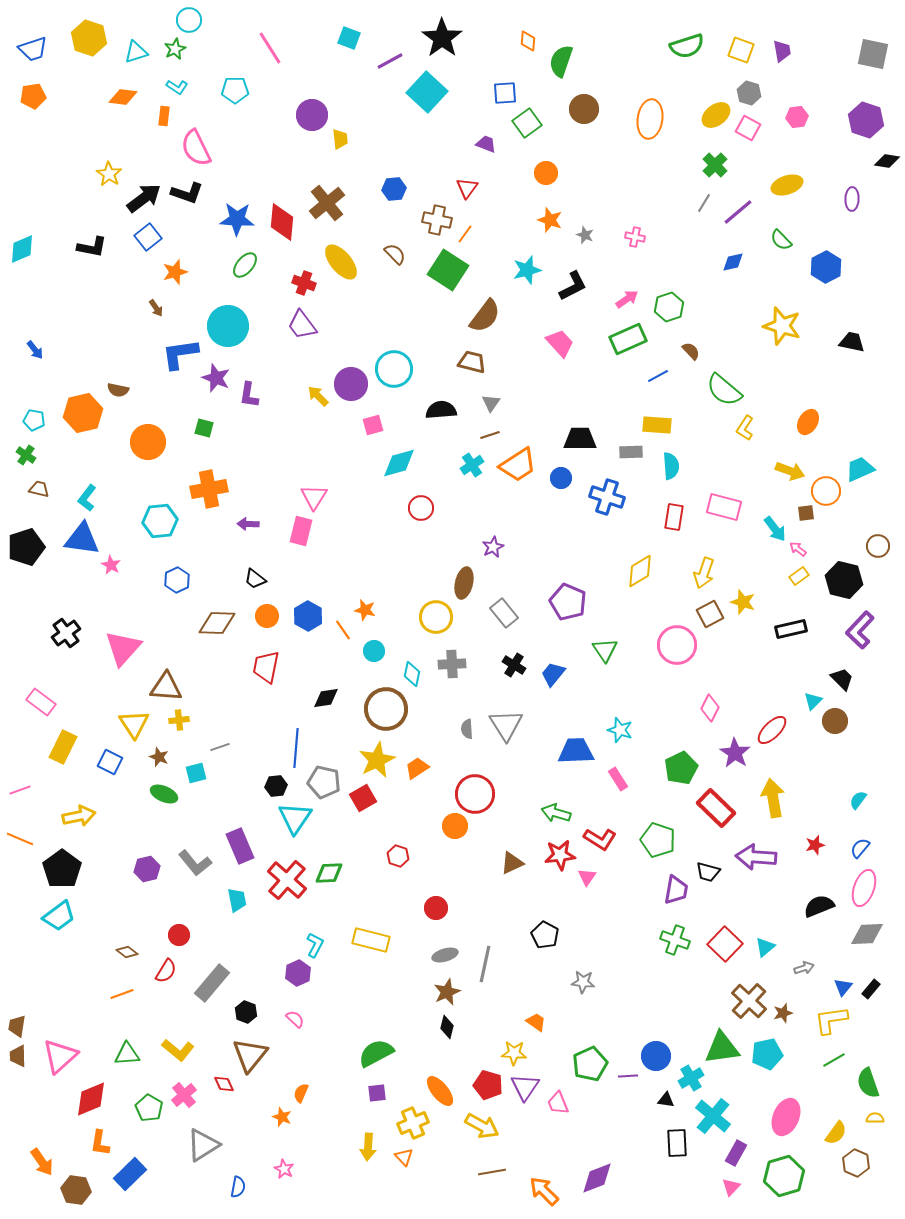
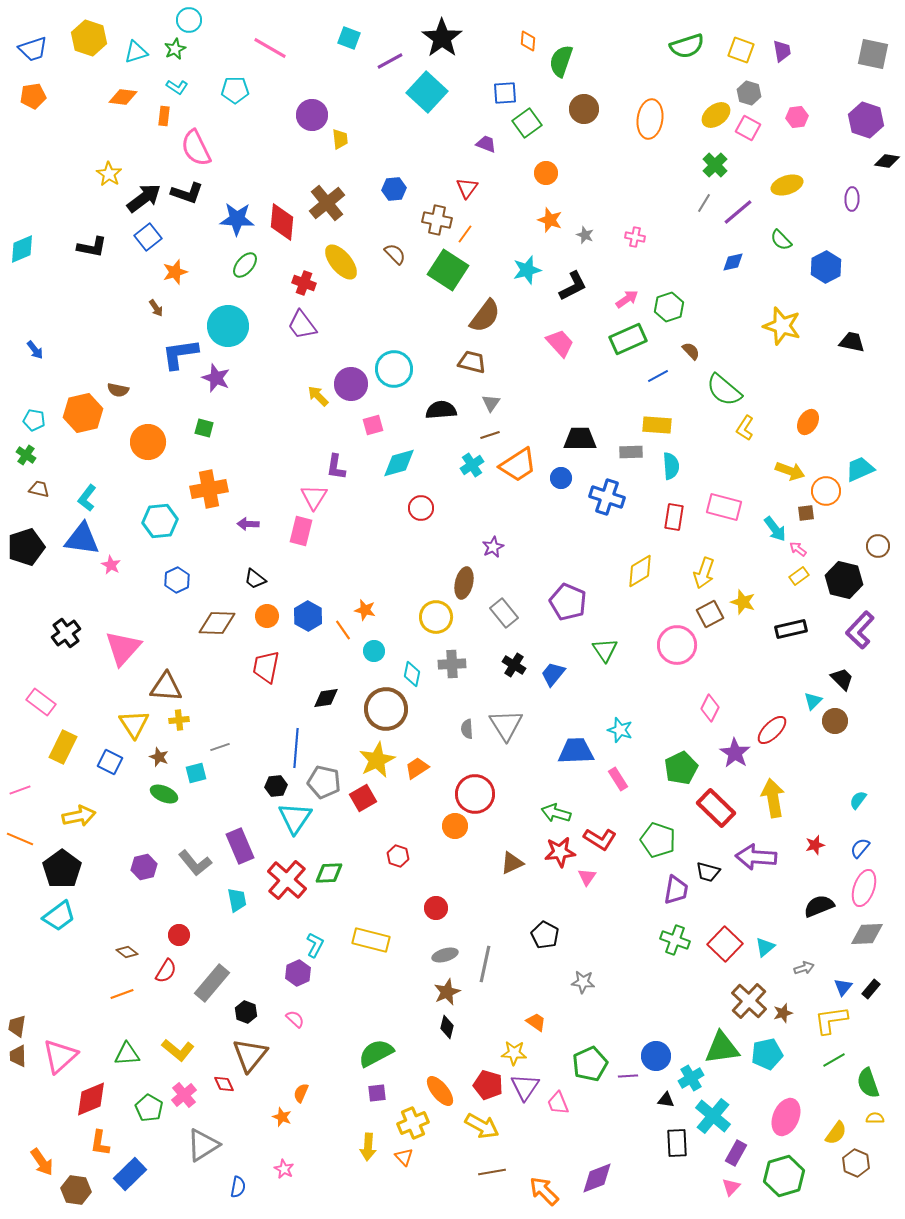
pink line at (270, 48): rotated 28 degrees counterclockwise
purple L-shape at (249, 395): moved 87 px right, 72 px down
red star at (560, 855): moved 3 px up
purple hexagon at (147, 869): moved 3 px left, 2 px up
